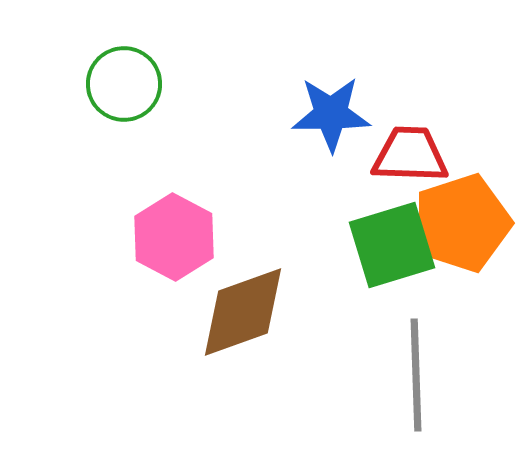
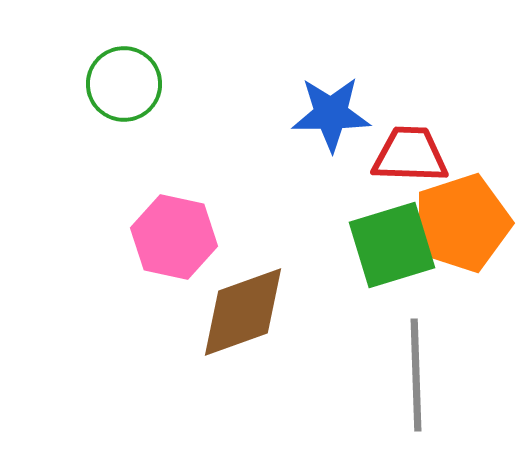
pink hexagon: rotated 16 degrees counterclockwise
